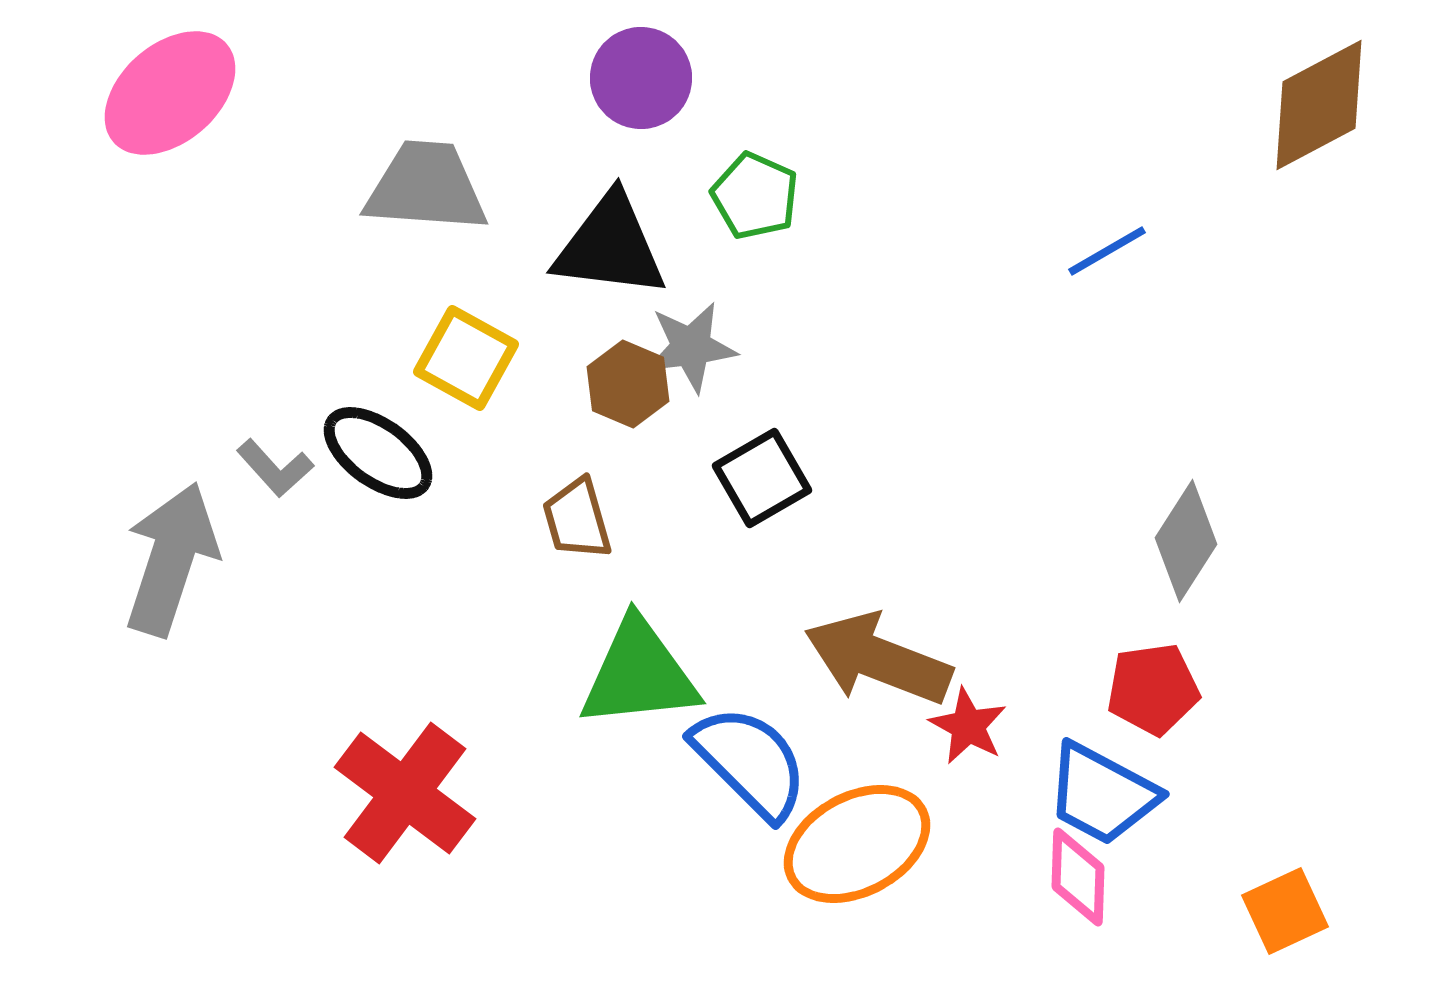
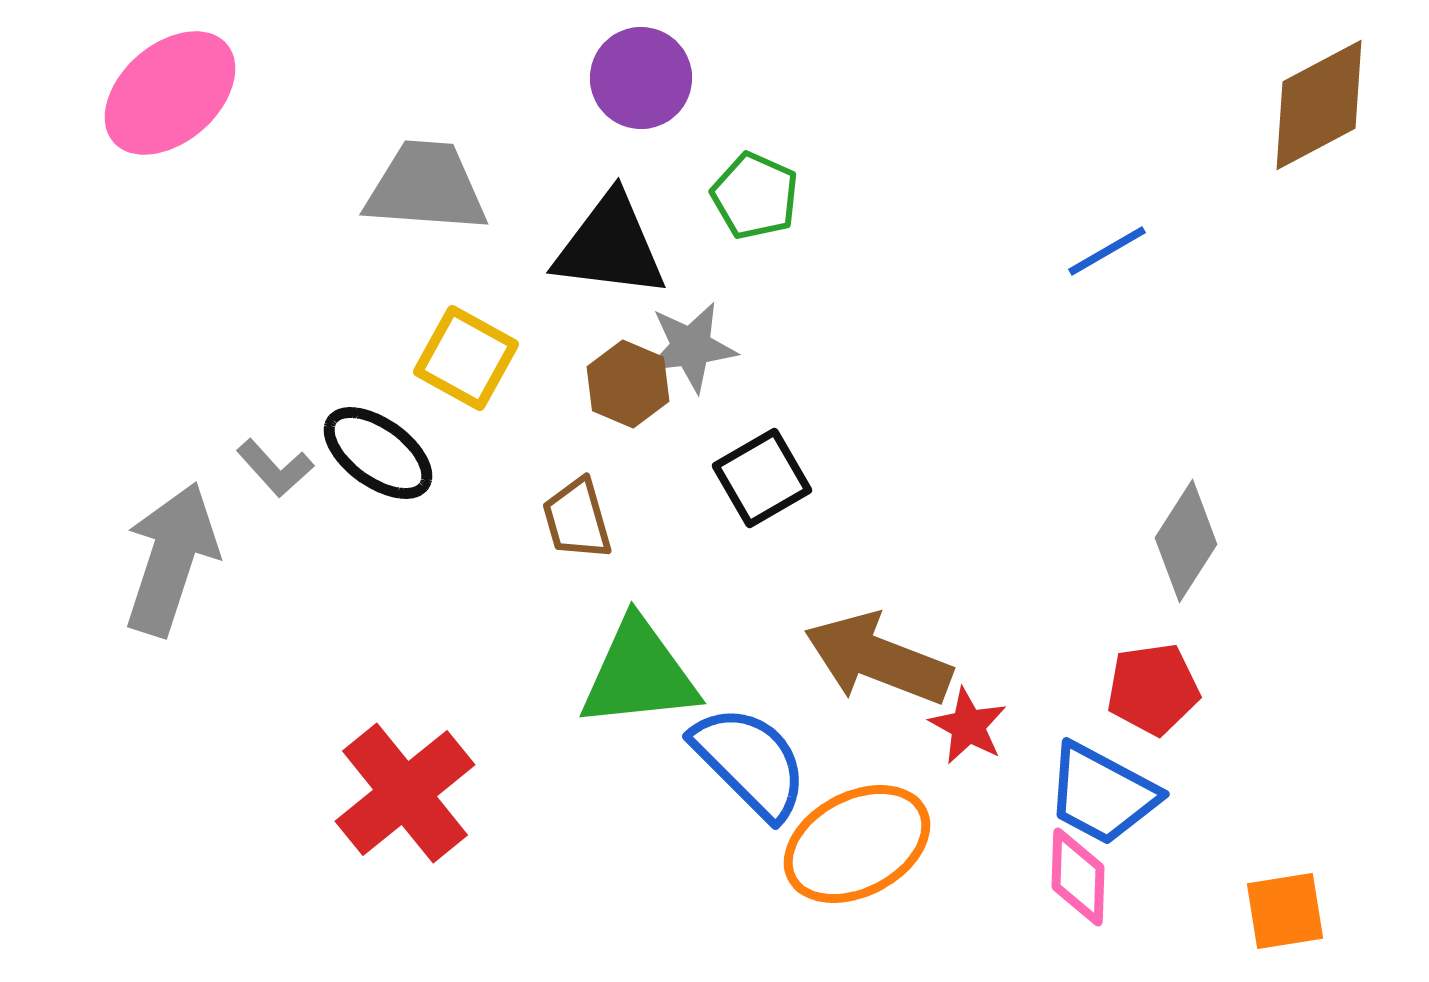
red cross: rotated 14 degrees clockwise
orange square: rotated 16 degrees clockwise
